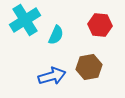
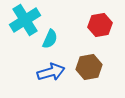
red hexagon: rotated 15 degrees counterclockwise
cyan semicircle: moved 6 px left, 4 px down
blue arrow: moved 1 px left, 4 px up
